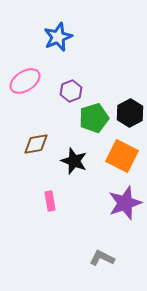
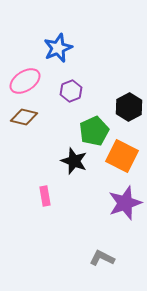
blue star: moved 11 px down
black hexagon: moved 1 px left, 6 px up
green pentagon: moved 13 px down; rotated 8 degrees counterclockwise
brown diamond: moved 12 px left, 27 px up; rotated 24 degrees clockwise
pink rectangle: moved 5 px left, 5 px up
